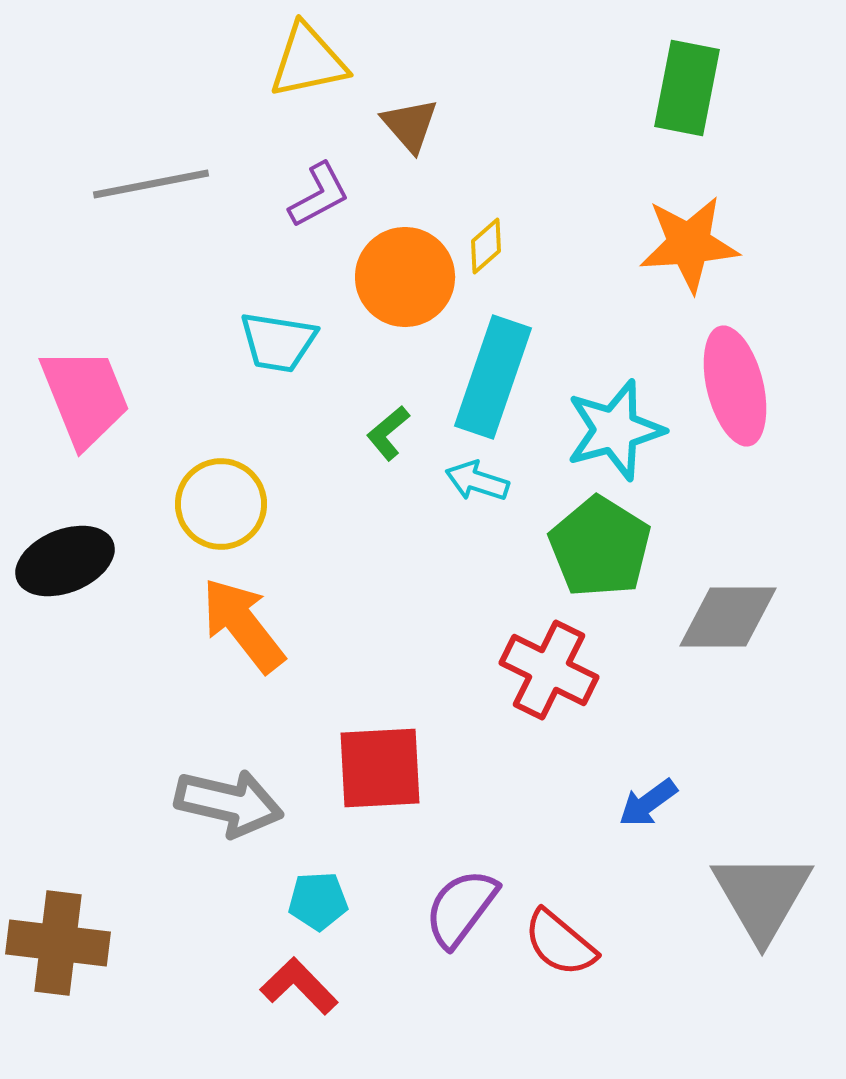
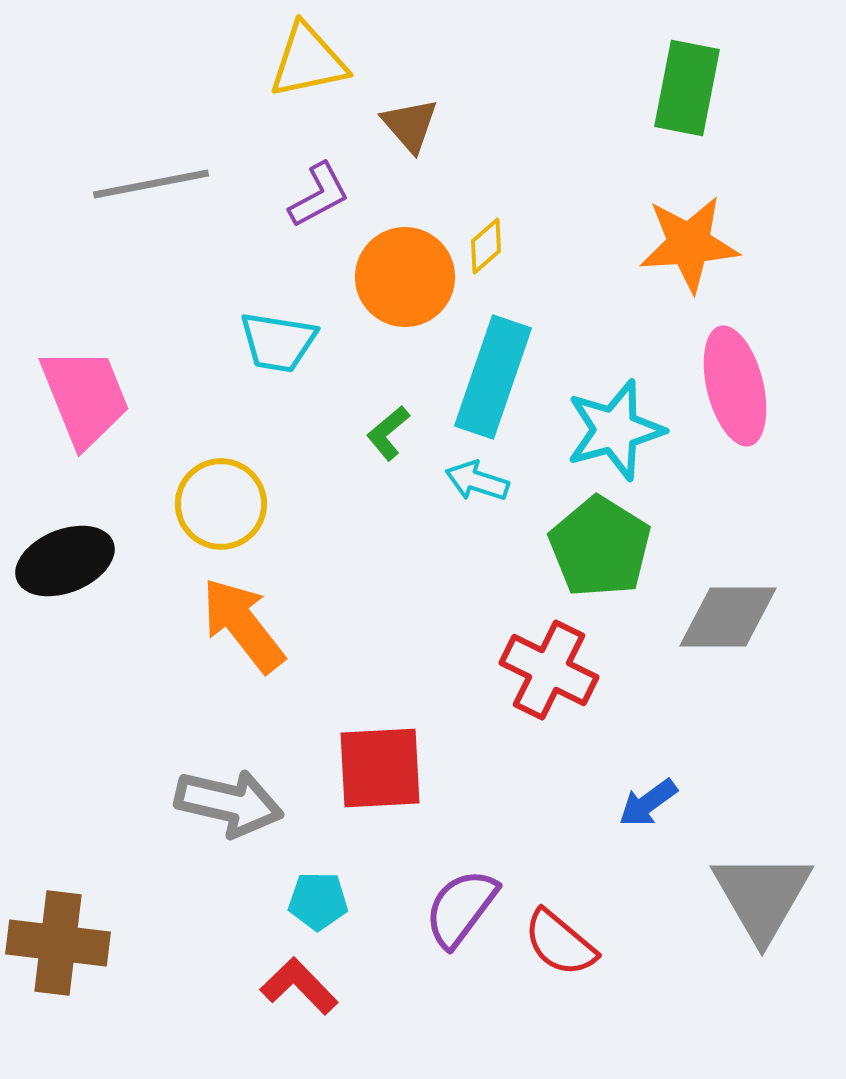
cyan pentagon: rotated 4 degrees clockwise
